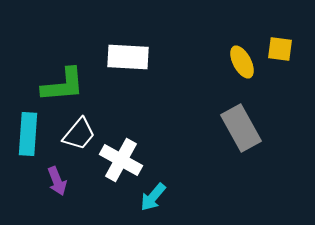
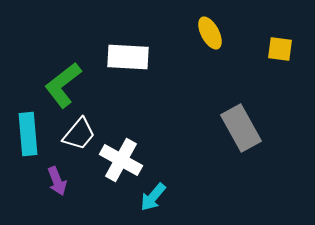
yellow ellipse: moved 32 px left, 29 px up
green L-shape: rotated 147 degrees clockwise
cyan rectangle: rotated 9 degrees counterclockwise
